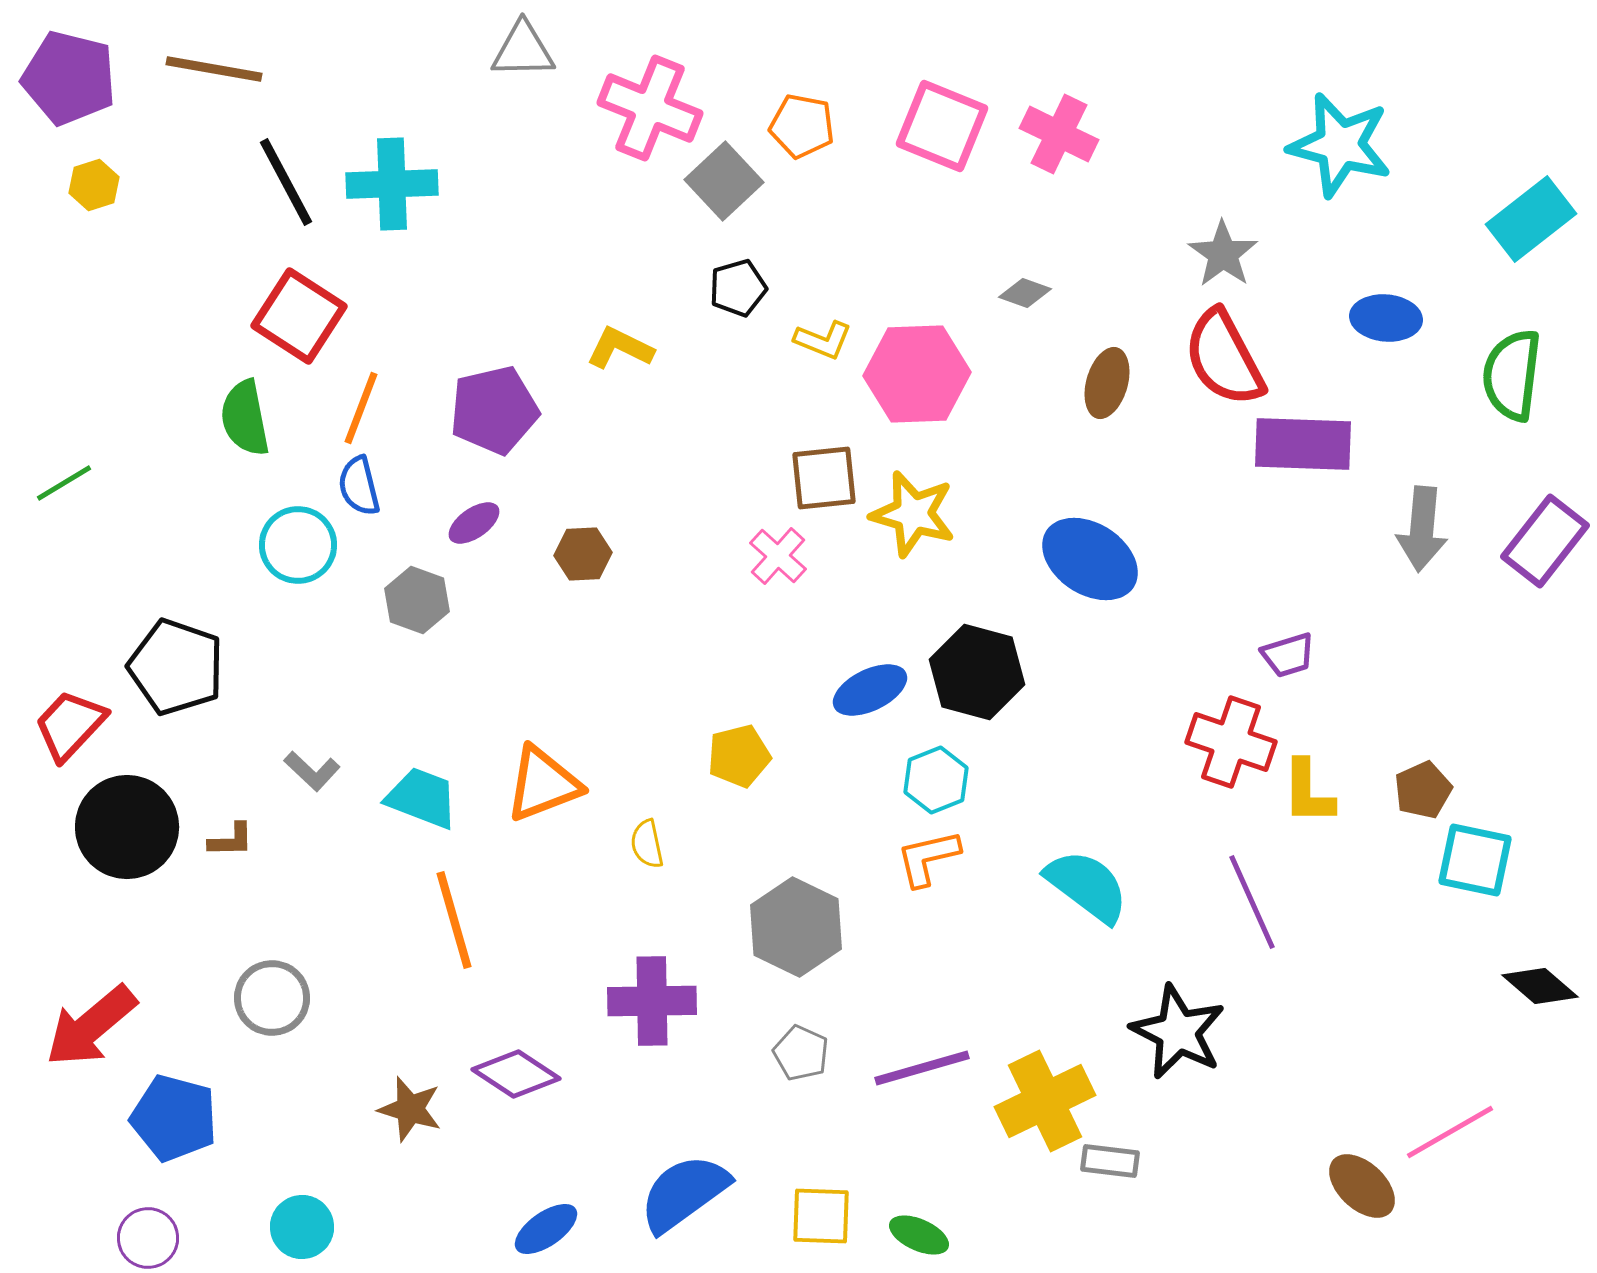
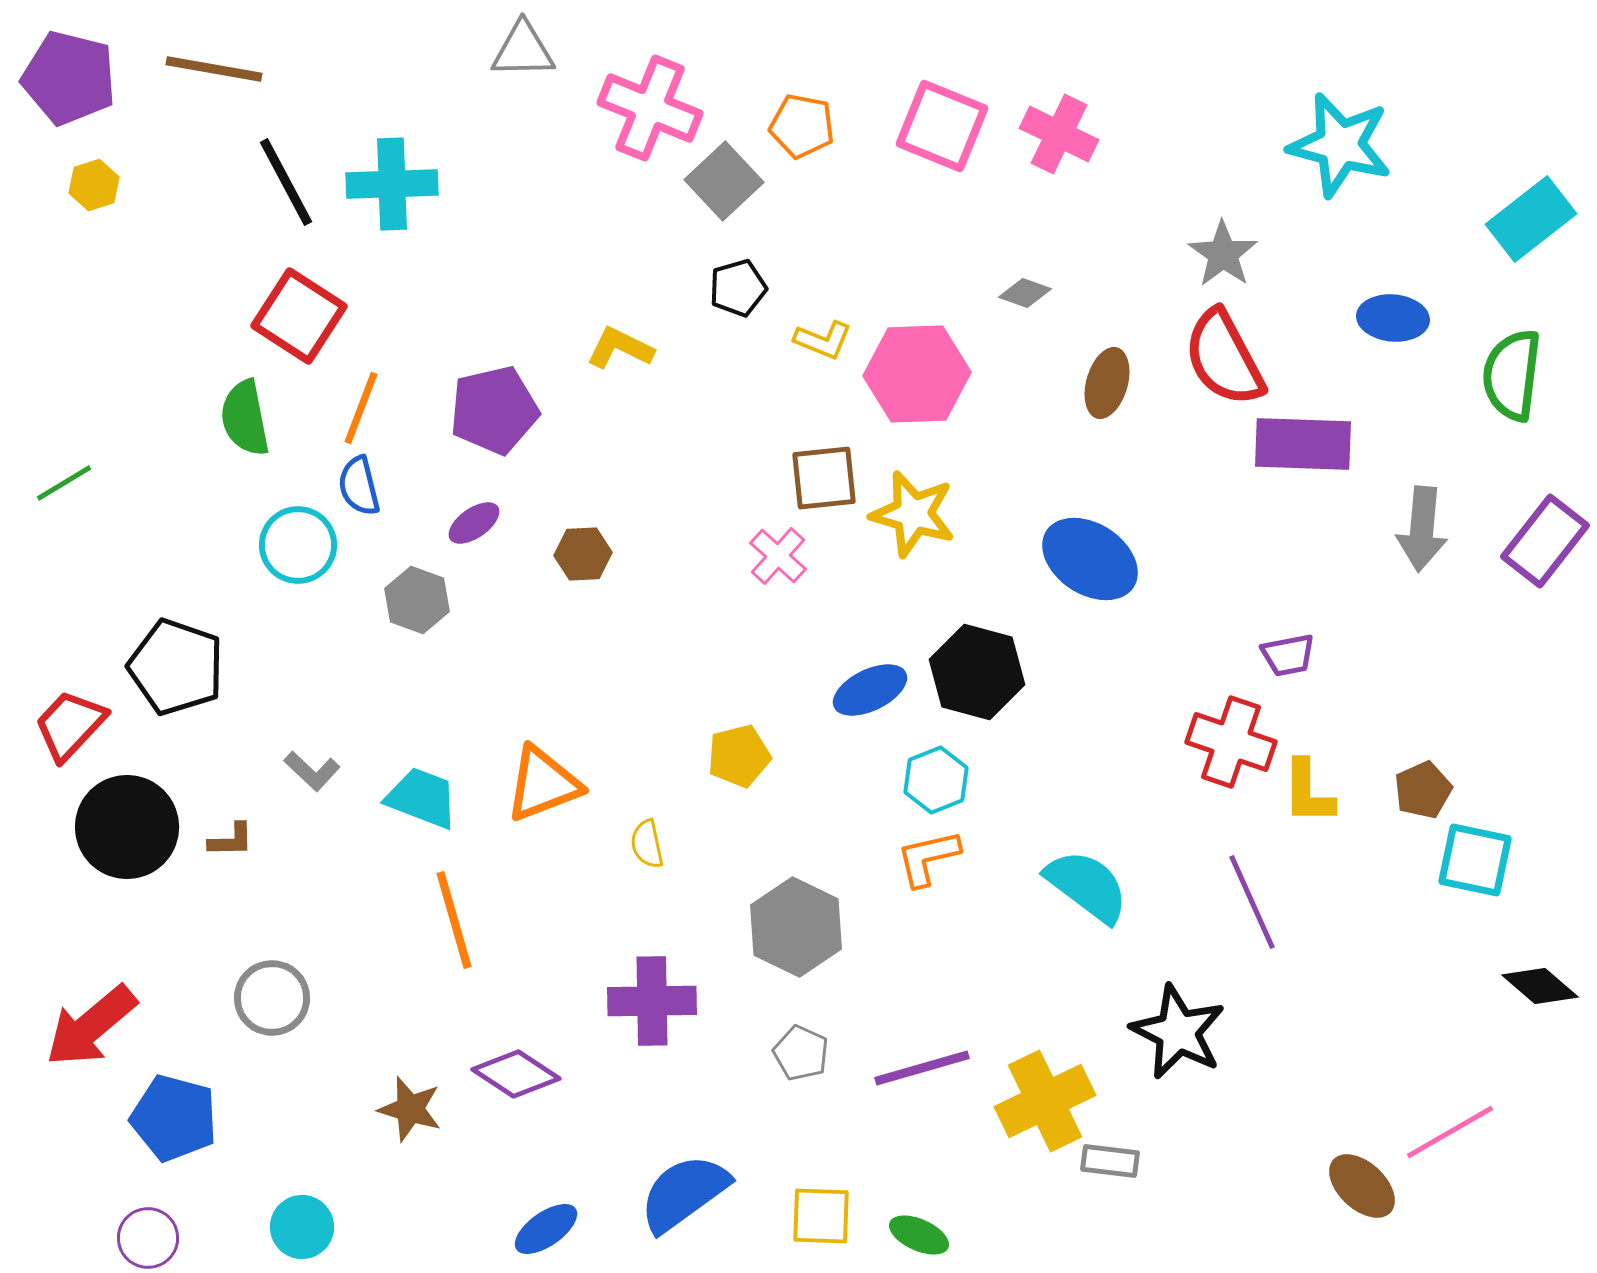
blue ellipse at (1386, 318): moved 7 px right
purple trapezoid at (1288, 655): rotated 6 degrees clockwise
